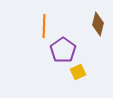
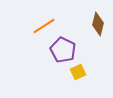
orange line: rotated 55 degrees clockwise
purple pentagon: rotated 10 degrees counterclockwise
